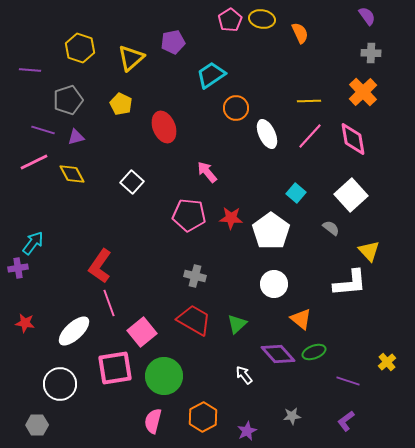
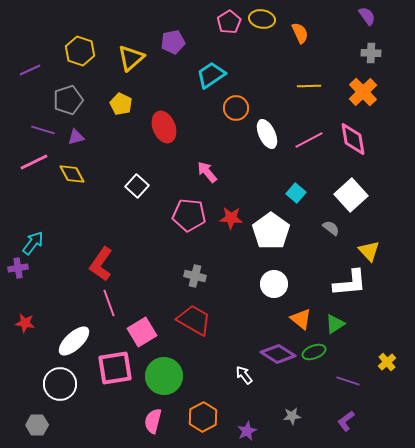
pink pentagon at (230, 20): moved 1 px left, 2 px down
yellow hexagon at (80, 48): moved 3 px down
purple line at (30, 70): rotated 30 degrees counterclockwise
yellow line at (309, 101): moved 15 px up
pink line at (310, 136): moved 1 px left, 4 px down; rotated 20 degrees clockwise
white square at (132, 182): moved 5 px right, 4 px down
red L-shape at (100, 266): moved 1 px right, 2 px up
green triangle at (237, 324): moved 98 px right; rotated 10 degrees clockwise
white ellipse at (74, 331): moved 10 px down
pink square at (142, 332): rotated 8 degrees clockwise
purple diamond at (278, 354): rotated 16 degrees counterclockwise
